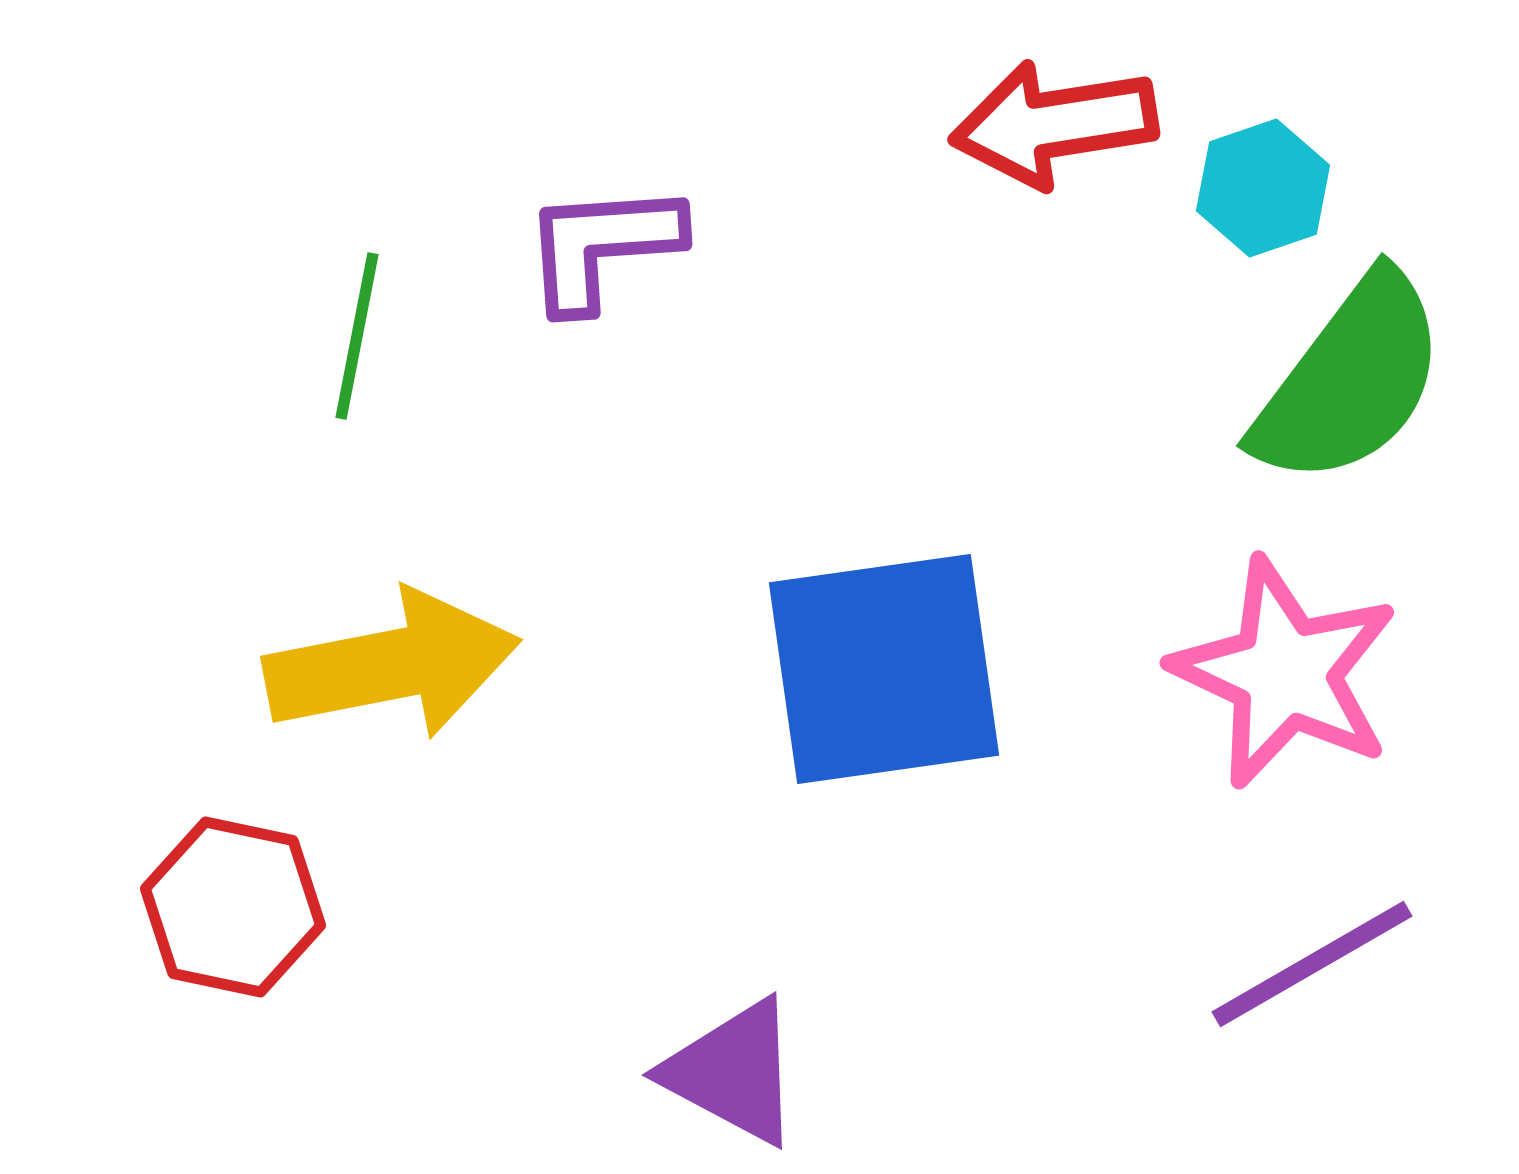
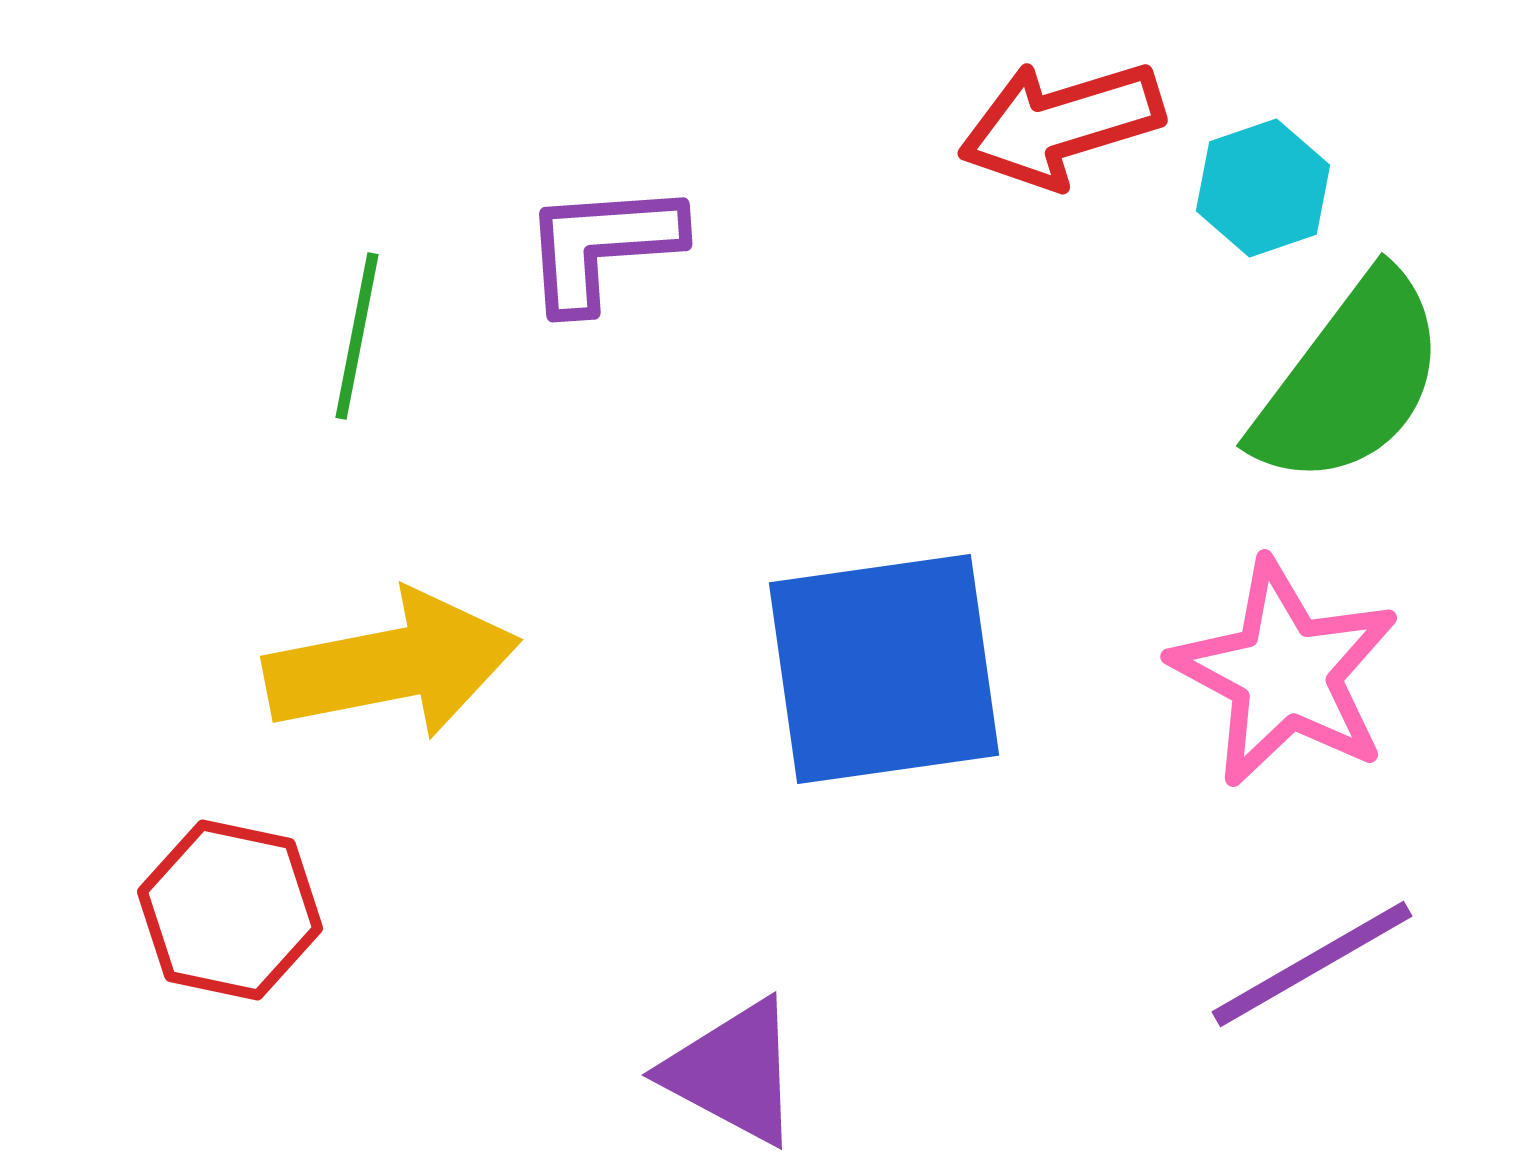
red arrow: moved 7 px right; rotated 8 degrees counterclockwise
pink star: rotated 3 degrees clockwise
red hexagon: moved 3 px left, 3 px down
